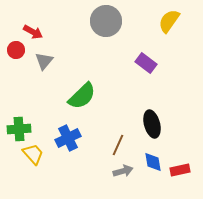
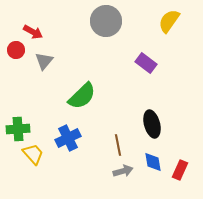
green cross: moved 1 px left
brown line: rotated 35 degrees counterclockwise
red rectangle: rotated 54 degrees counterclockwise
